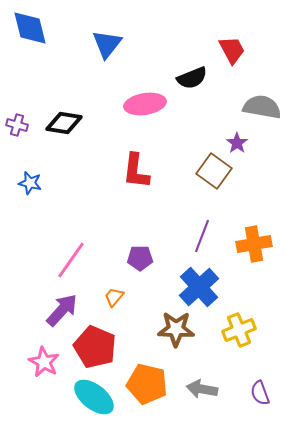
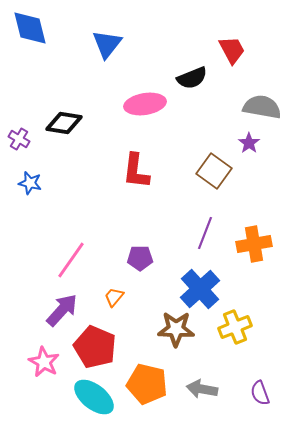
purple cross: moved 2 px right, 14 px down; rotated 15 degrees clockwise
purple star: moved 12 px right
purple line: moved 3 px right, 3 px up
blue cross: moved 1 px right, 2 px down
yellow cross: moved 4 px left, 3 px up
